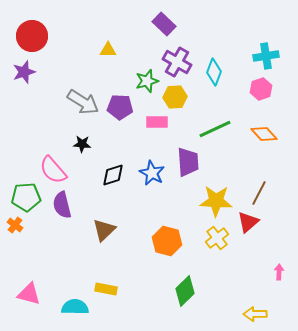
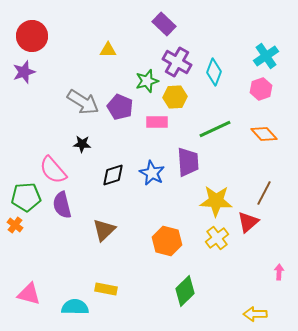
cyan cross: rotated 25 degrees counterclockwise
purple pentagon: rotated 20 degrees clockwise
brown line: moved 5 px right
